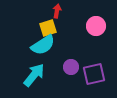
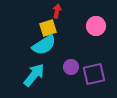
cyan semicircle: moved 1 px right
